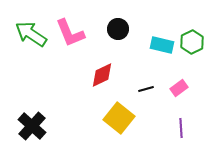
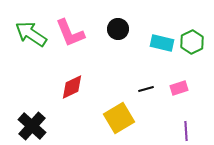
cyan rectangle: moved 2 px up
red diamond: moved 30 px left, 12 px down
pink rectangle: rotated 18 degrees clockwise
yellow square: rotated 20 degrees clockwise
purple line: moved 5 px right, 3 px down
